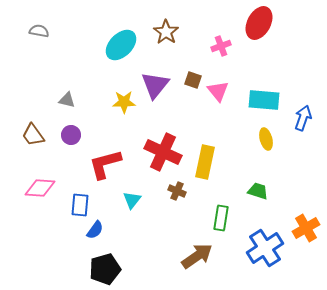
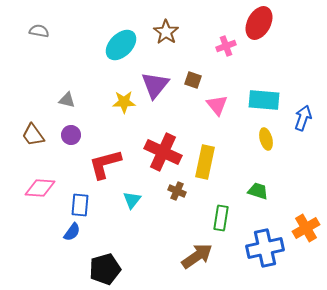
pink cross: moved 5 px right
pink triangle: moved 1 px left, 14 px down
blue semicircle: moved 23 px left, 2 px down
blue cross: rotated 21 degrees clockwise
